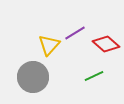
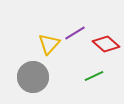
yellow triangle: moved 1 px up
